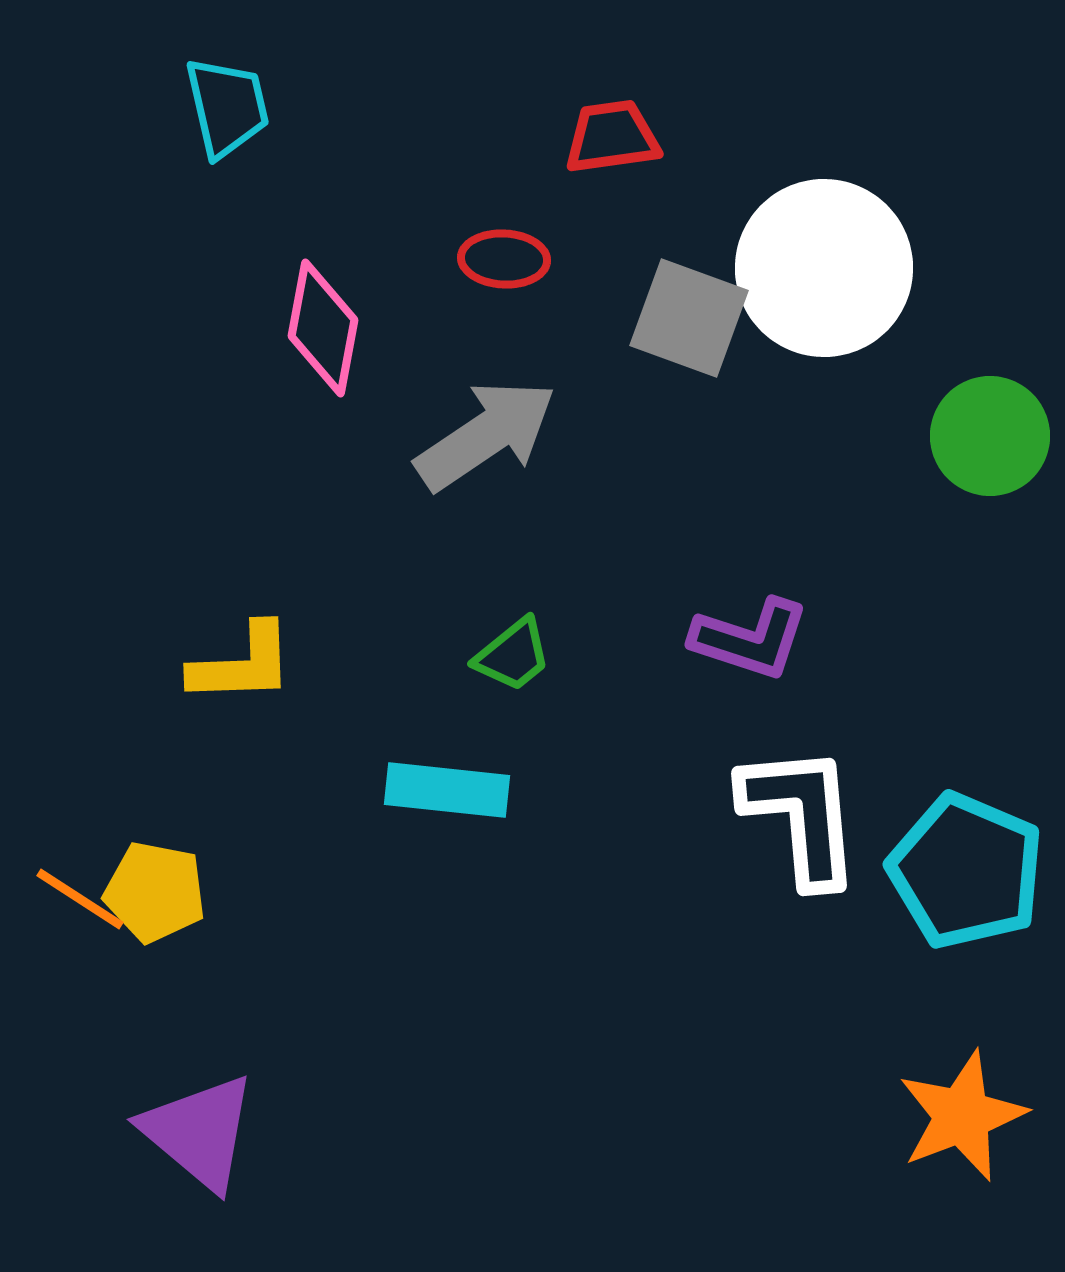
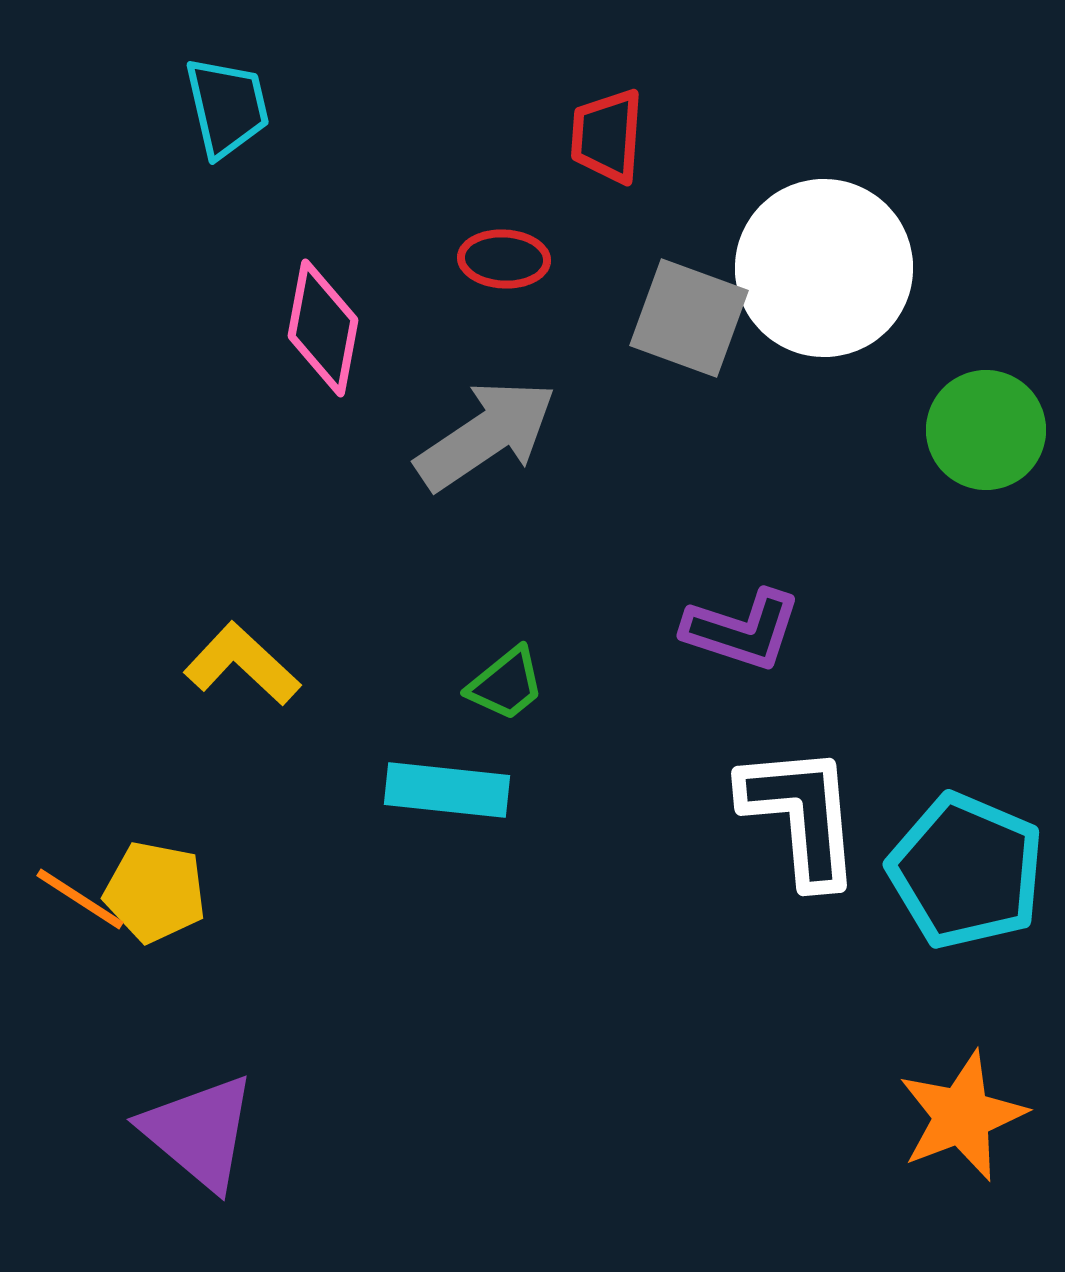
red trapezoid: moved 5 px left, 1 px up; rotated 78 degrees counterclockwise
green circle: moved 4 px left, 6 px up
purple L-shape: moved 8 px left, 9 px up
green trapezoid: moved 7 px left, 29 px down
yellow L-shape: rotated 135 degrees counterclockwise
